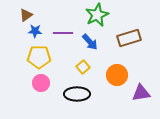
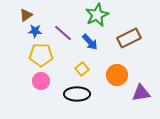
purple line: rotated 42 degrees clockwise
brown rectangle: rotated 10 degrees counterclockwise
yellow pentagon: moved 2 px right, 2 px up
yellow square: moved 1 px left, 2 px down
pink circle: moved 2 px up
